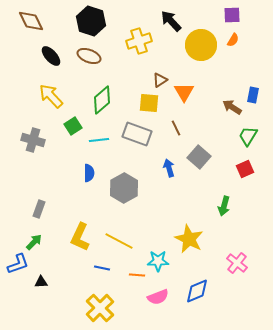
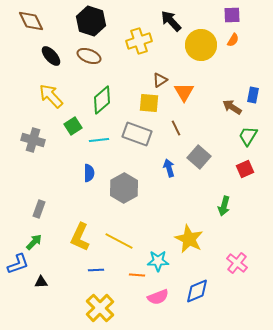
blue line at (102, 268): moved 6 px left, 2 px down; rotated 14 degrees counterclockwise
